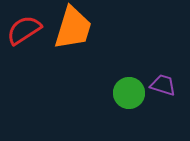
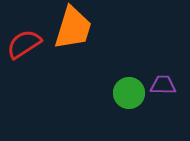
red semicircle: moved 14 px down
purple trapezoid: rotated 16 degrees counterclockwise
